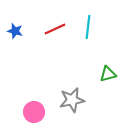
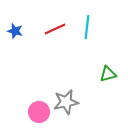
cyan line: moved 1 px left
gray star: moved 6 px left, 2 px down
pink circle: moved 5 px right
